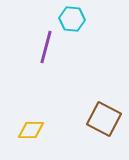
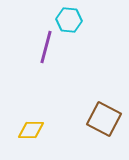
cyan hexagon: moved 3 px left, 1 px down
